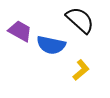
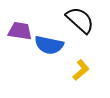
purple trapezoid: rotated 20 degrees counterclockwise
blue semicircle: moved 2 px left
